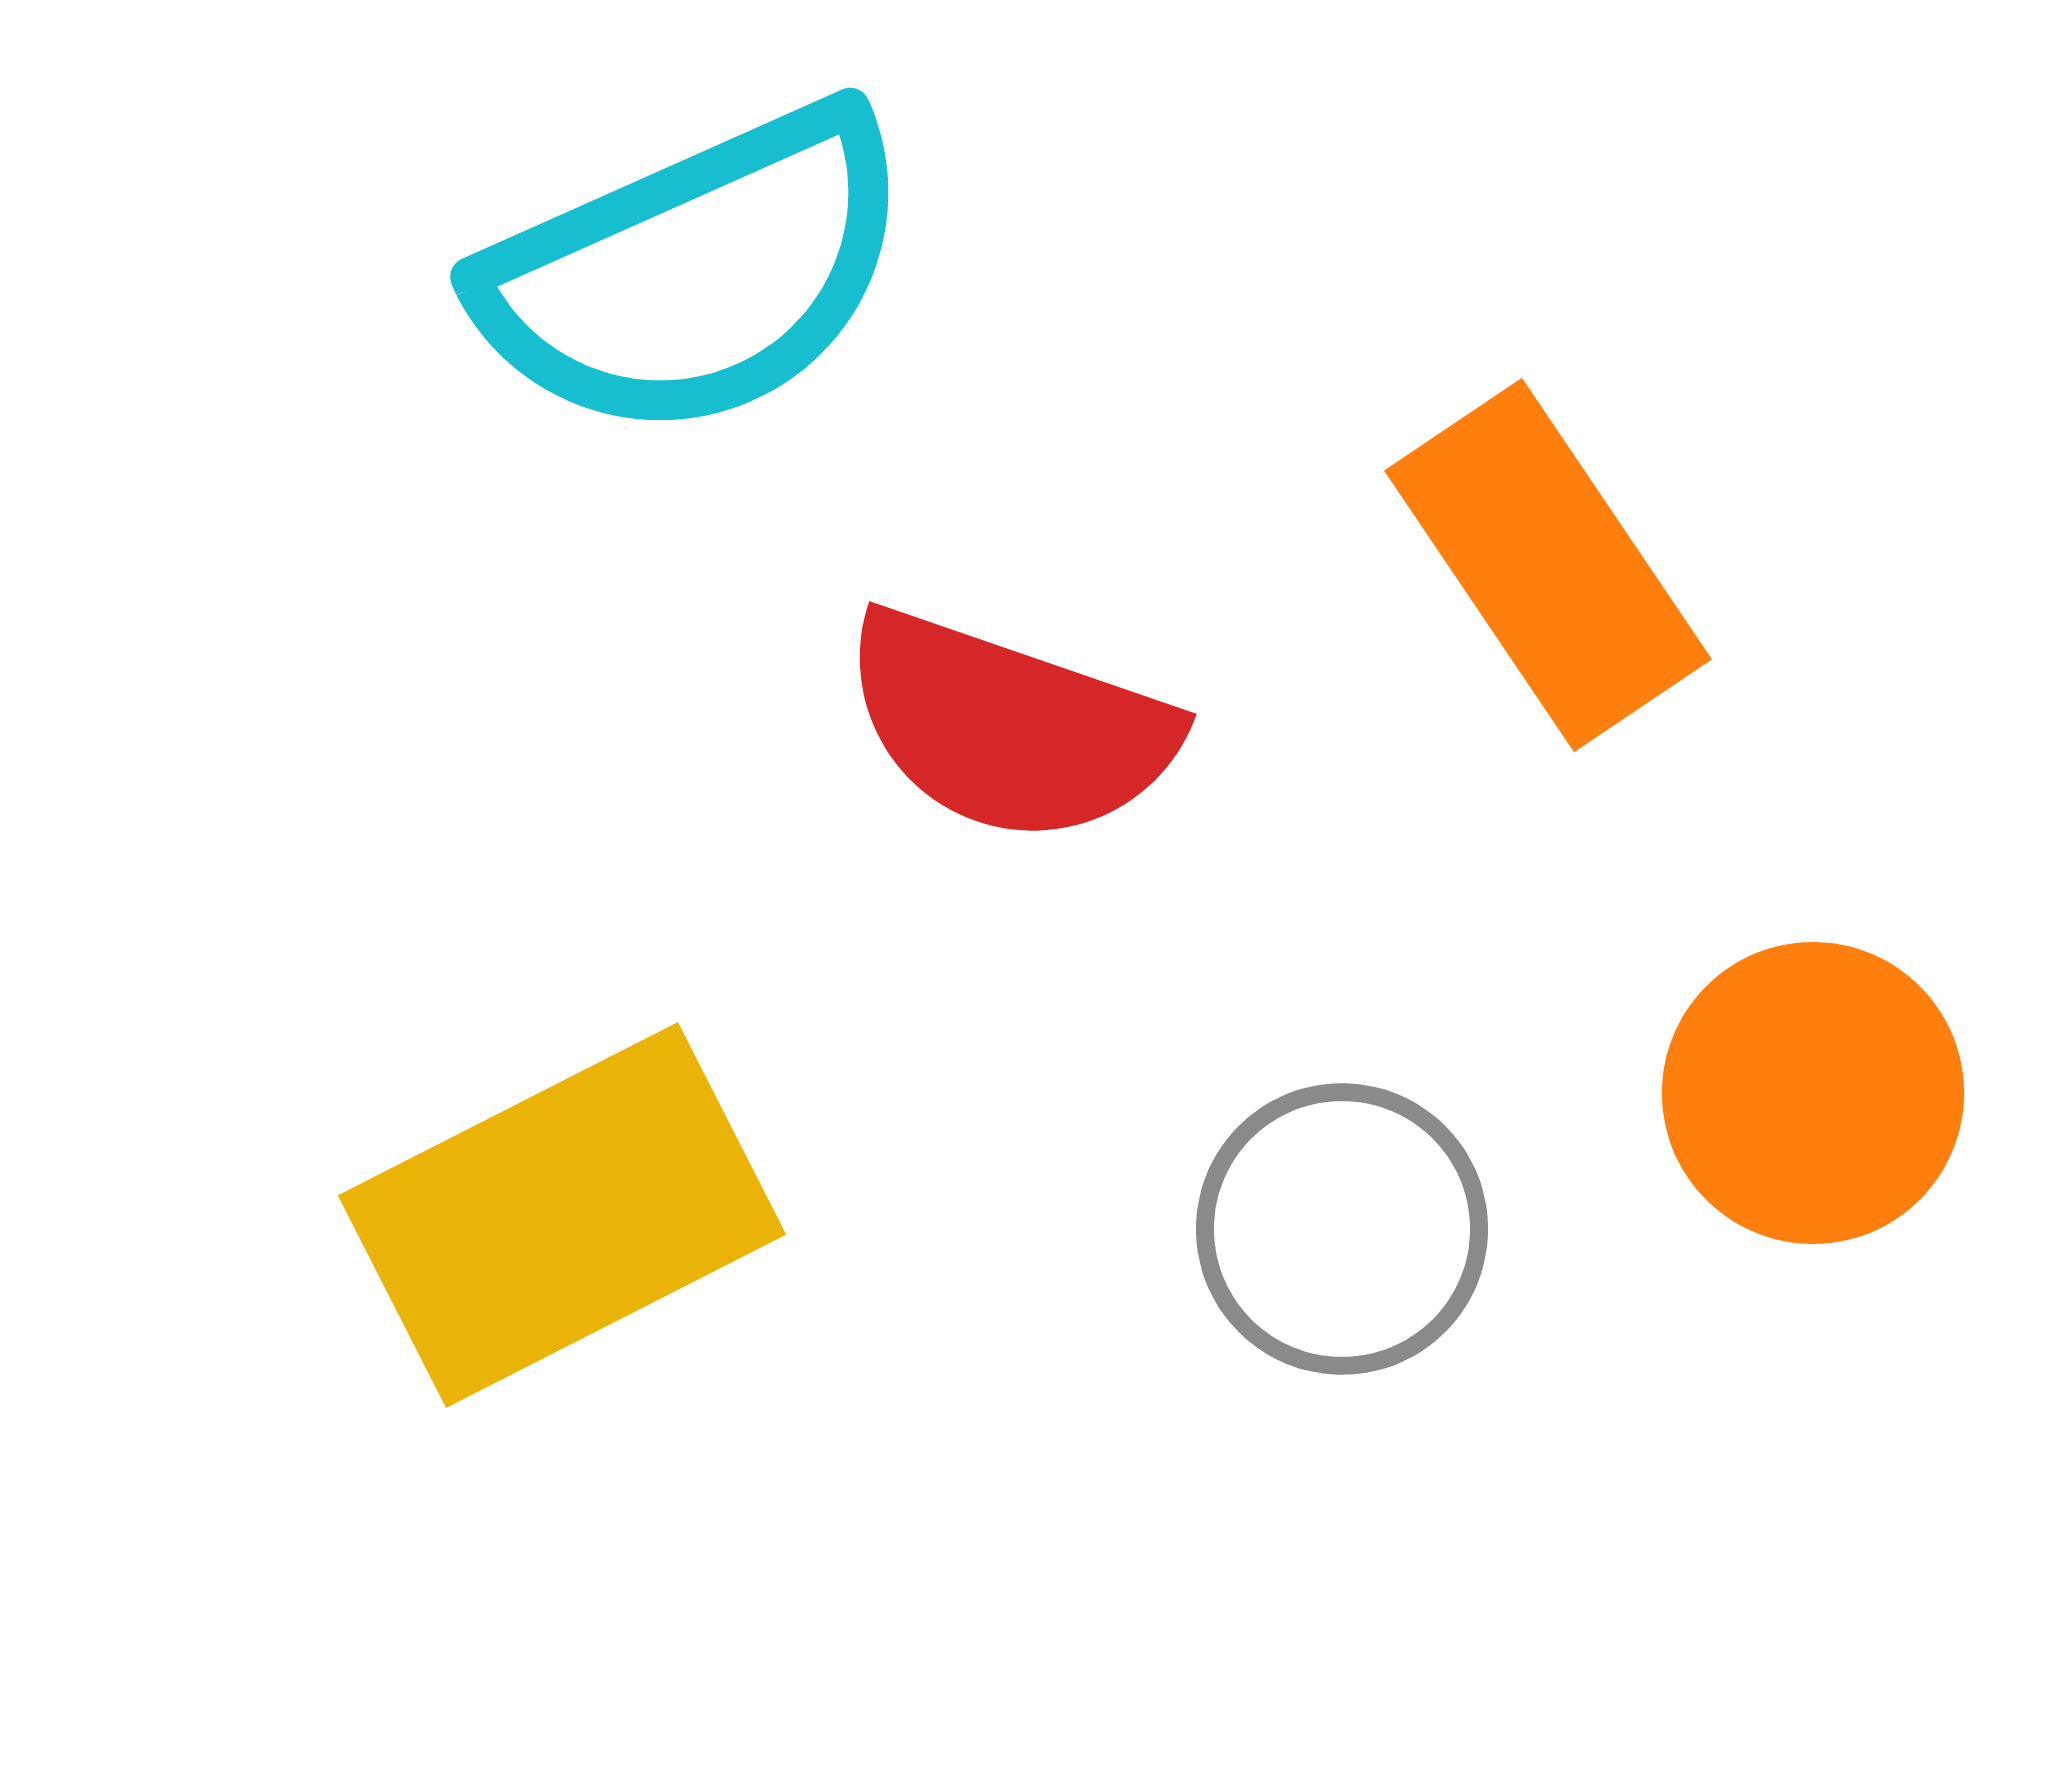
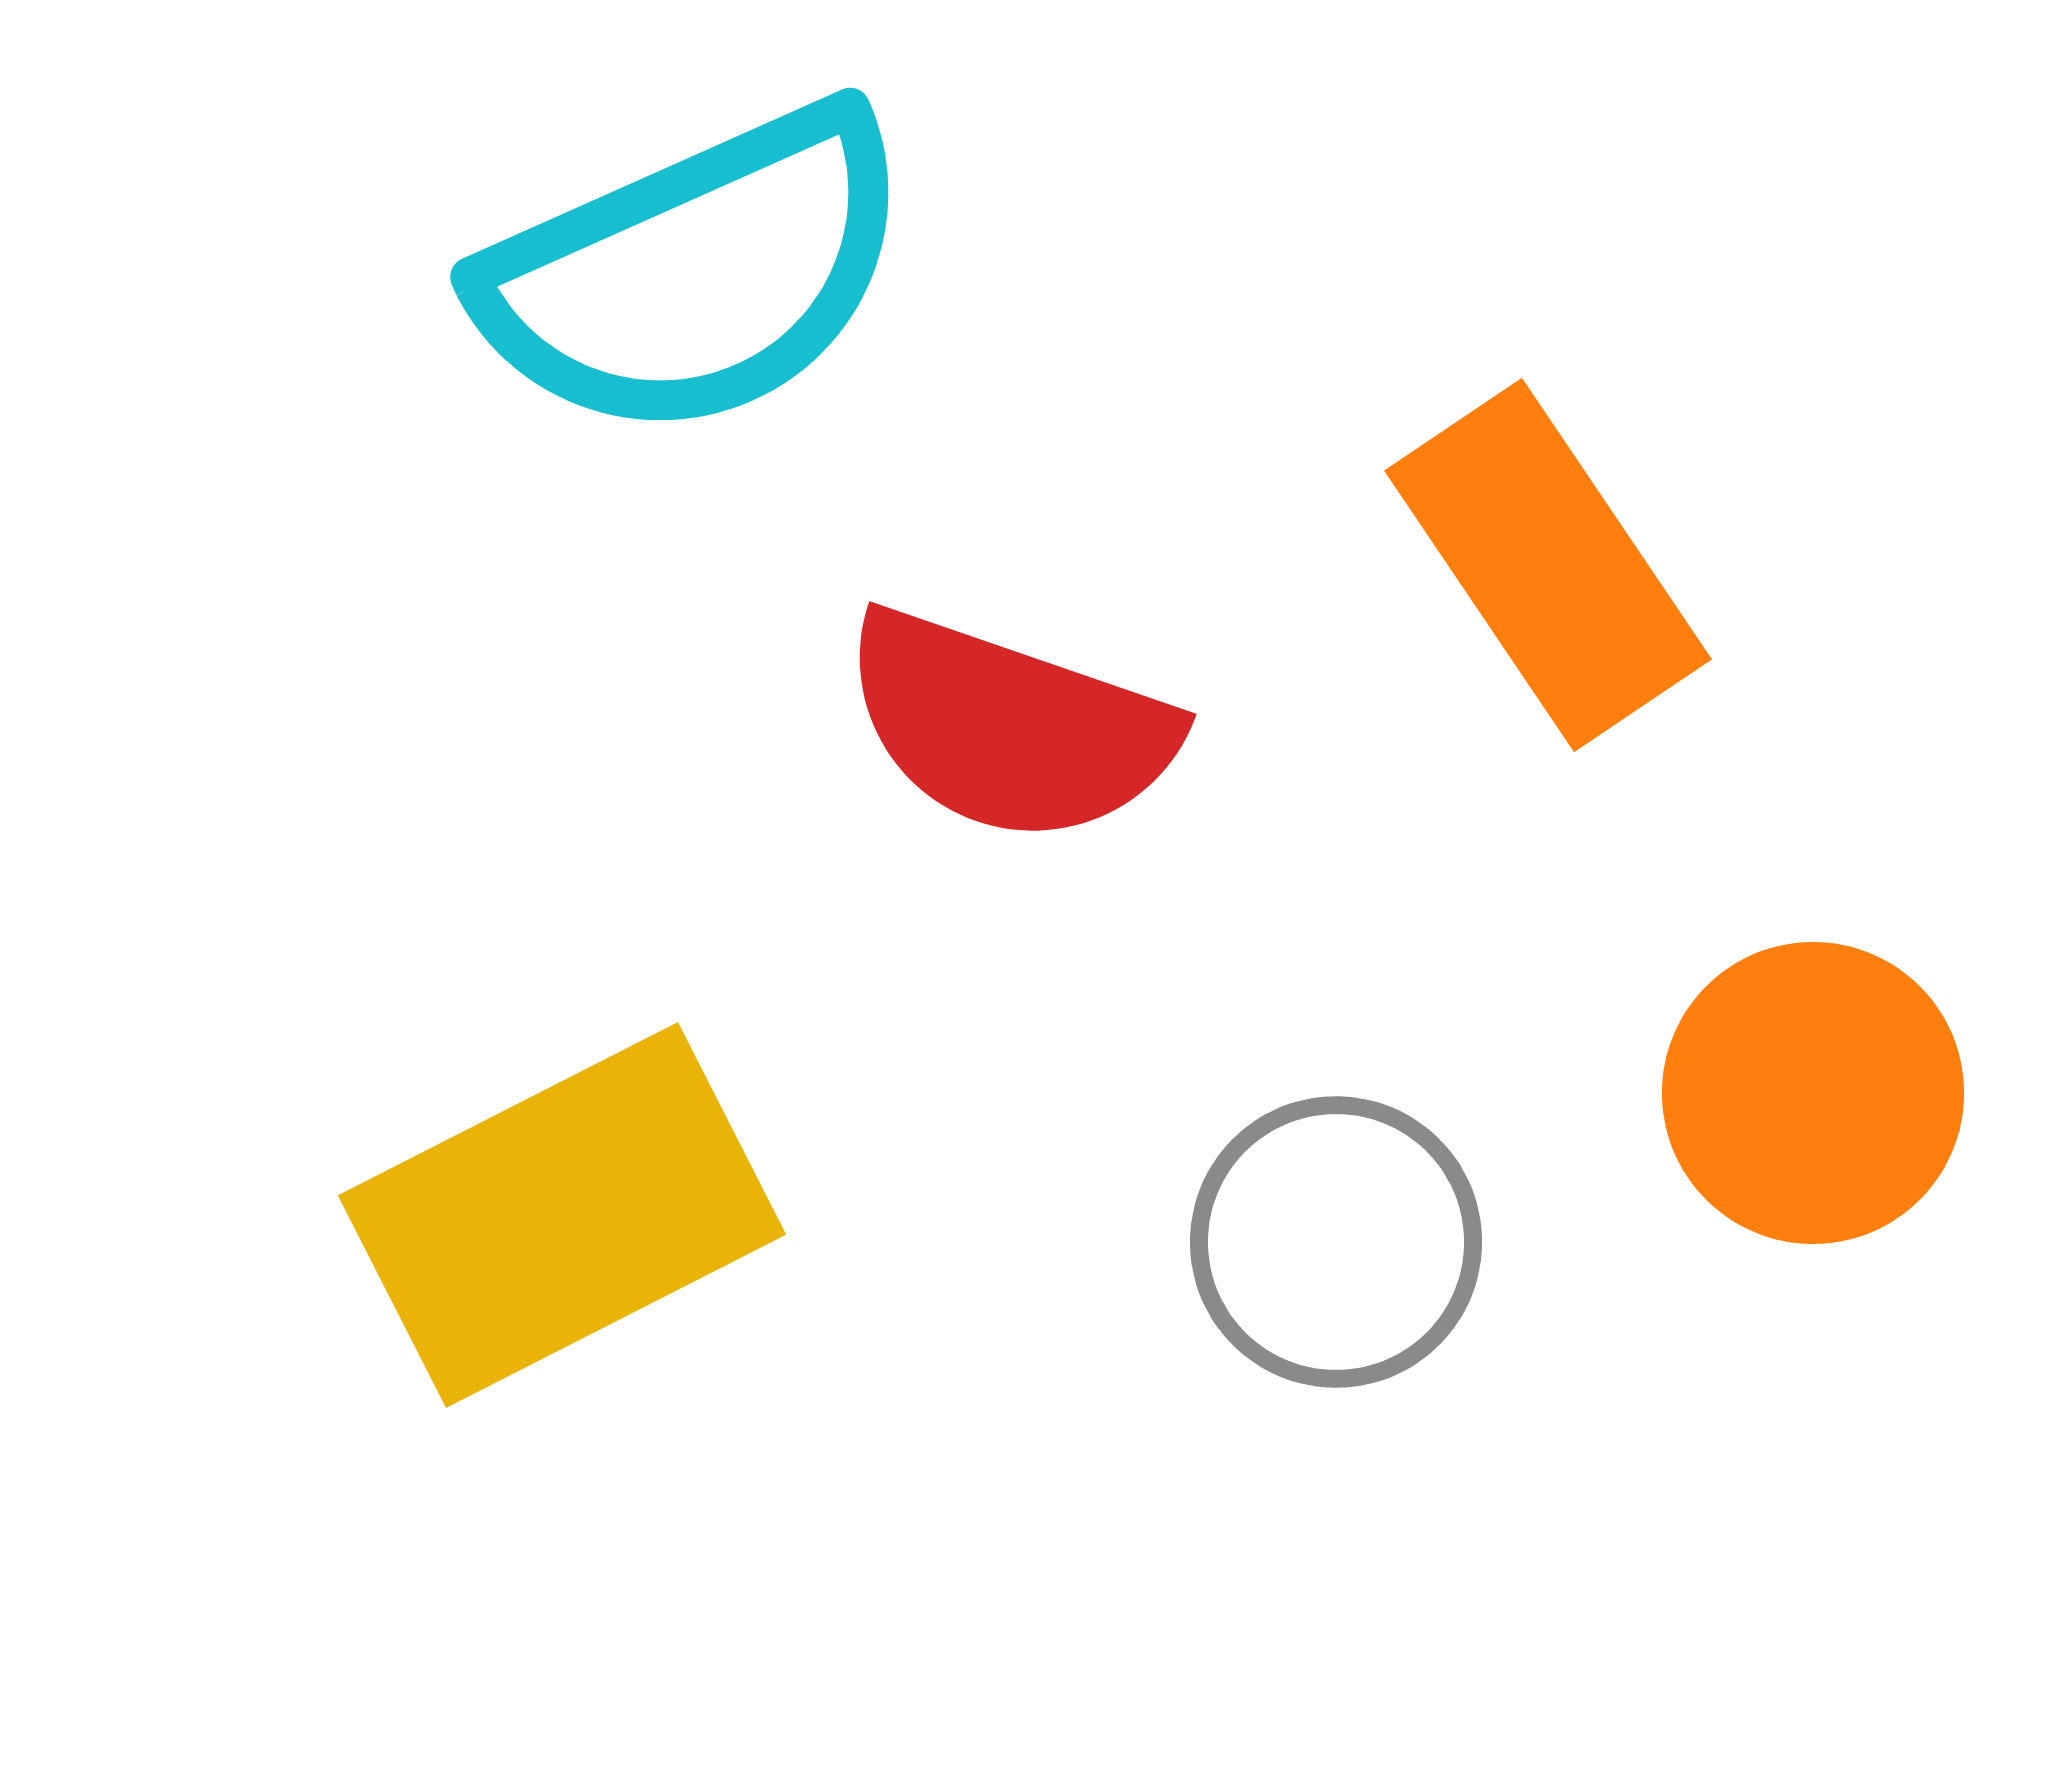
gray circle: moved 6 px left, 13 px down
